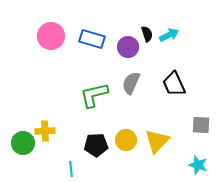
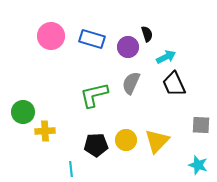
cyan arrow: moved 3 px left, 22 px down
green circle: moved 31 px up
